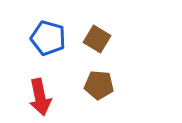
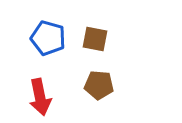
brown square: moved 2 px left; rotated 20 degrees counterclockwise
